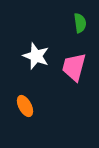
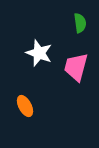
white star: moved 3 px right, 3 px up
pink trapezoid: moved 2 px right
